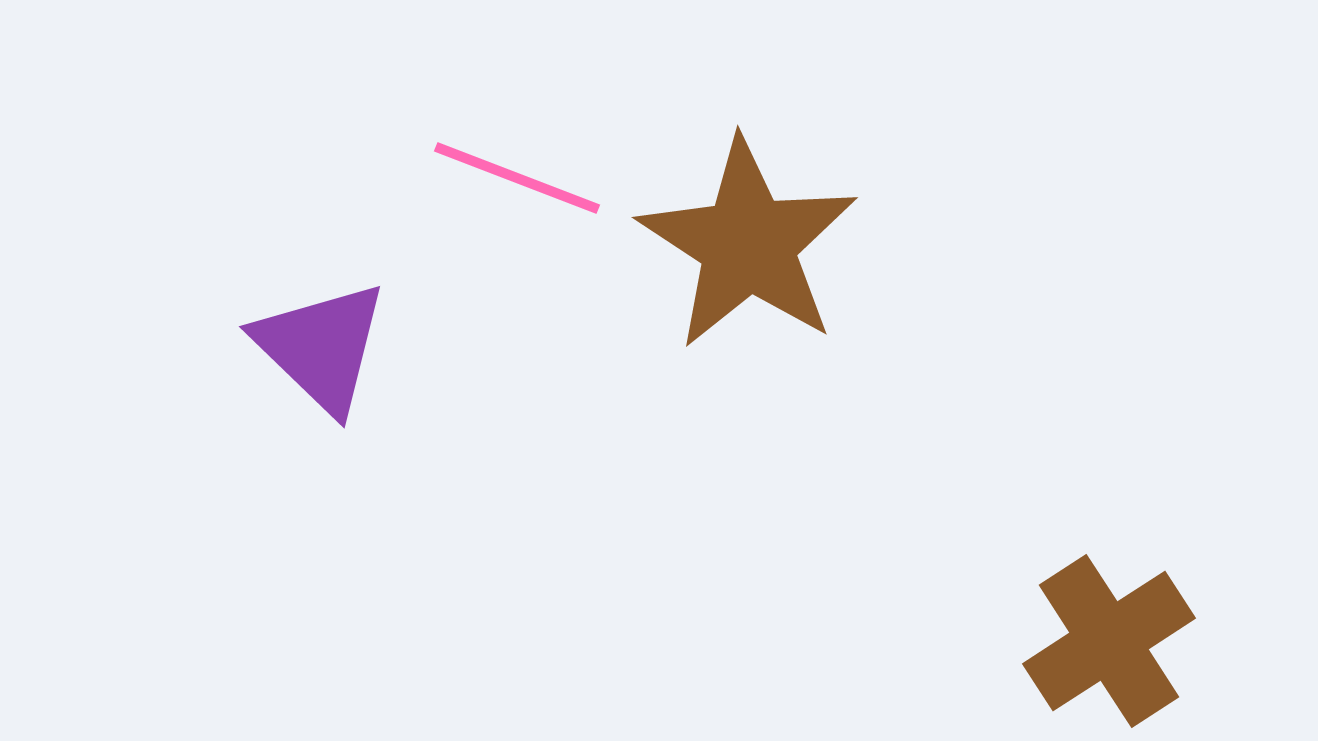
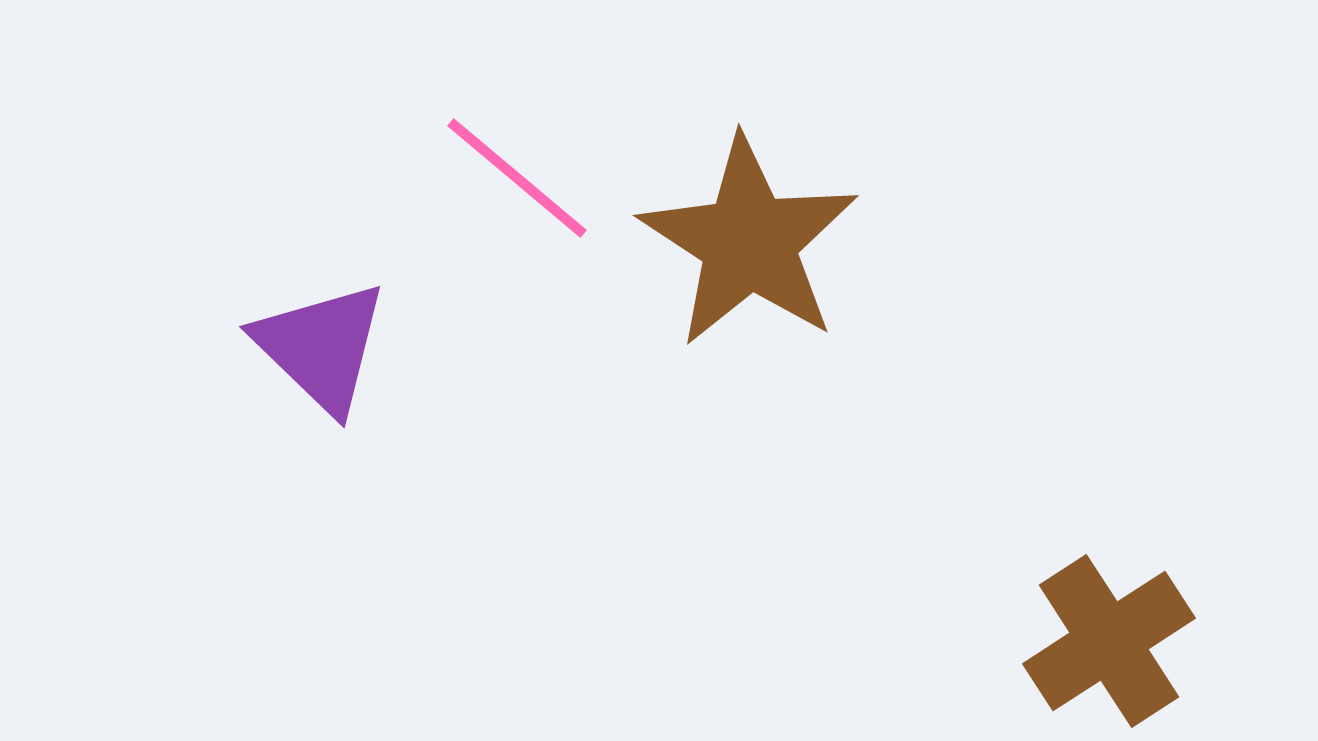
pink line: rotated 19 degrees clockwise
brown star: moved 1 px right, 2 px up
